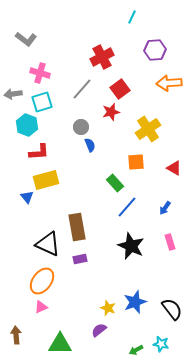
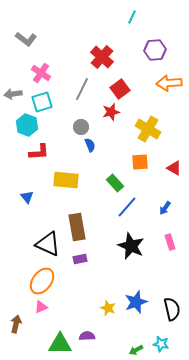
red cross: rotated 20 degrees counterclockwise
pink cross: moved 1 px right; rotated 18 degrees clockwise
gray line: rotated 15 degrees counterclockwise
yellow cross: rotated 25 degrees counterclockwise
orange square: moved 4 px right
yellow rectangle: moved 20 px right; rotated 20 degrees clockwise
blue star: moved 1 px right
black semicircle: rotated 25 degrees clockwise
purple semicircle: moved 12 px left, 6 px down; rotated 35 degrees clockwise
brown arrow: moved 11 px up; rotated 18 degrees clockwise
